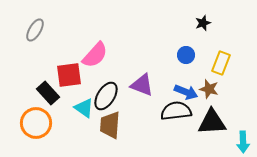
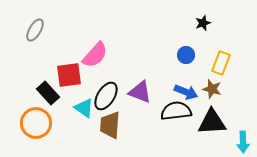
purple triangle: moved 2 px left, 7 px down
brown star: moved 3 px right
